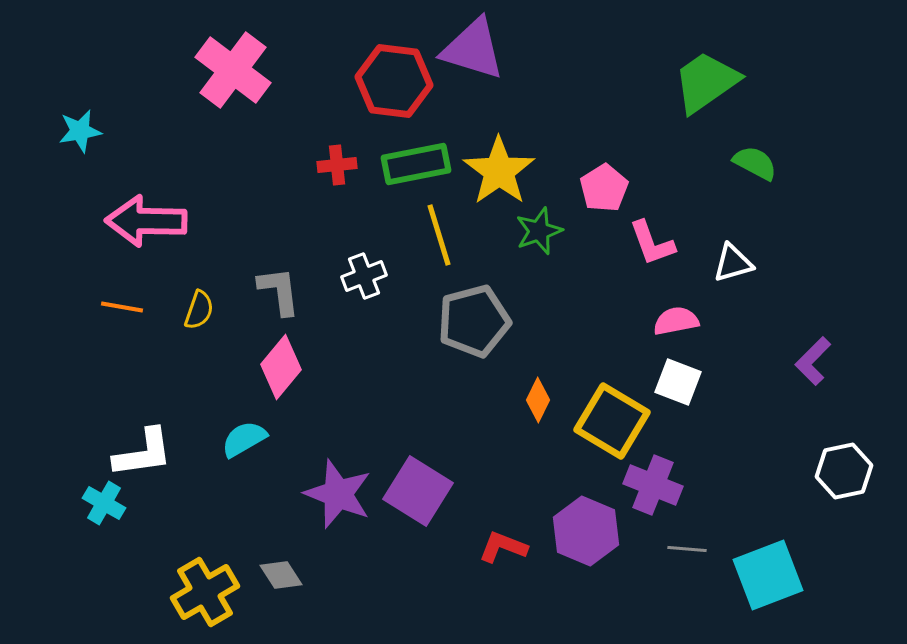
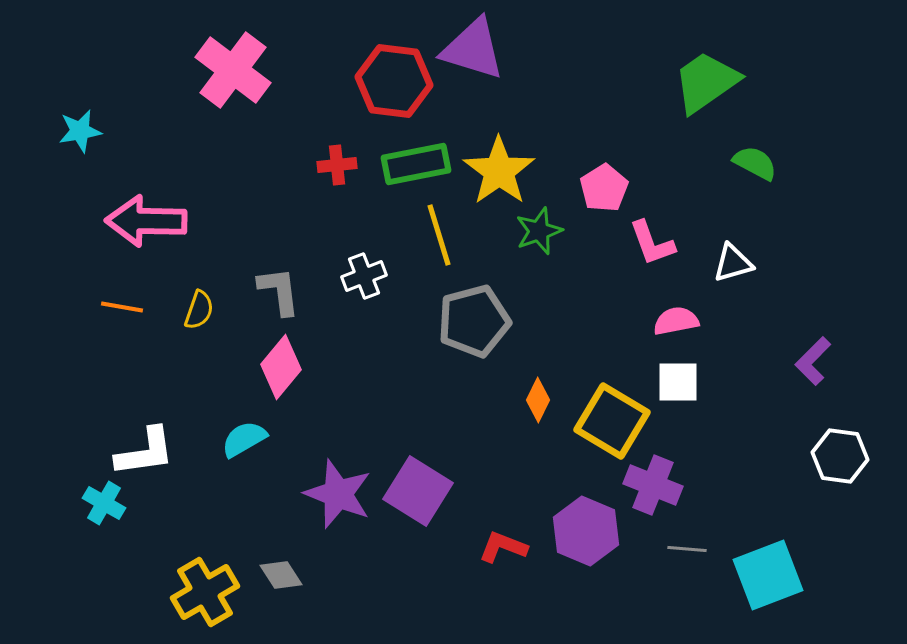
white square: rotated 21 degrees counterclockwise
white L-shape: moved 2 px right, 1 px up
white hexagon: moved 4 px left, 15 px up; rotated 20 degrees clockwise
